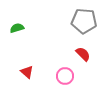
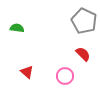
gray pentagon: rotated 20 degrees clockwise
green semicircle: rotated 24 degrees clockwise
